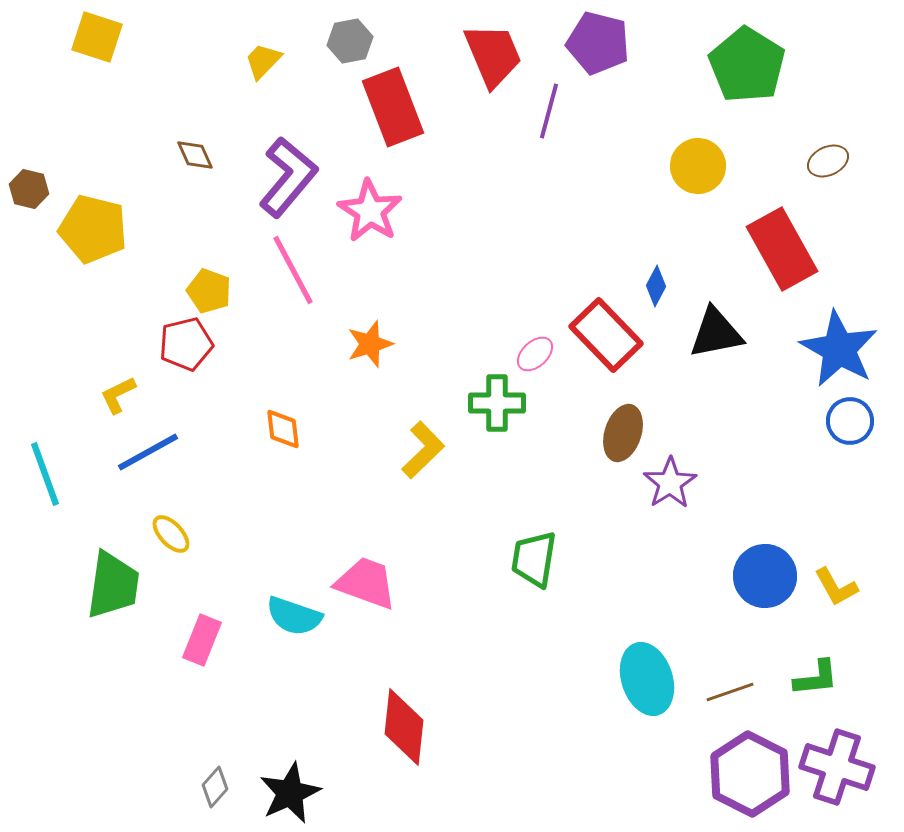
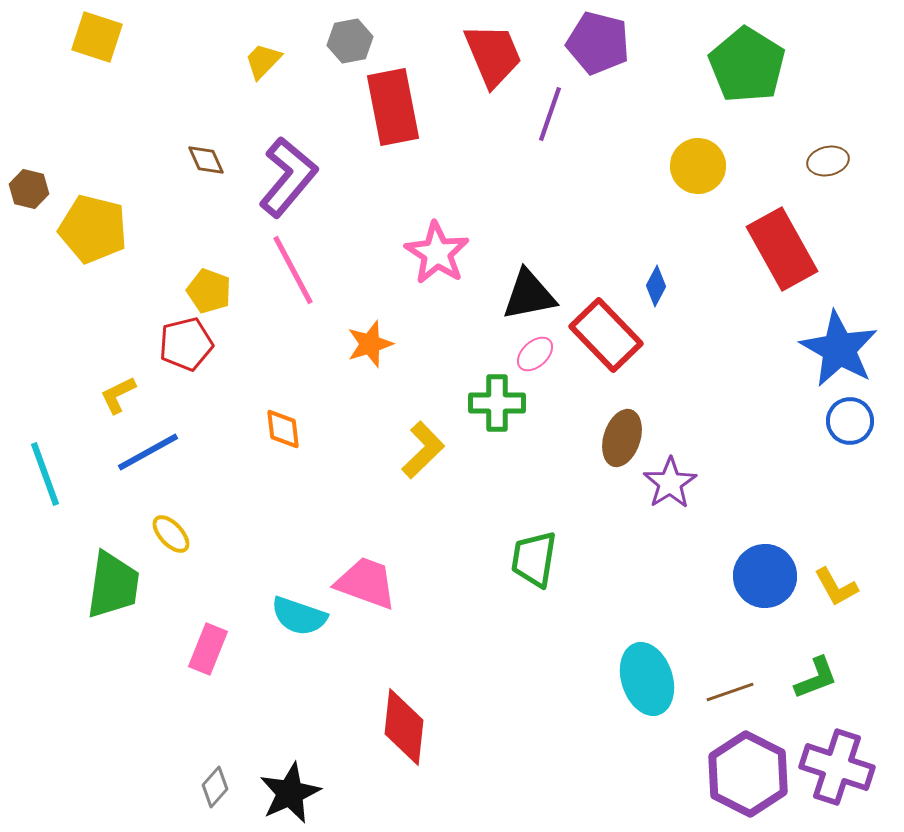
red rectangle at (393, 107): rotated 10 degrees clockwise
purple line at (549, 111): moved 1 px right, 3 px down; rotated 4 degrees clockwise
brown diamond at (195, 155): moved 11 px right, 5 px down
brown ellipse at (828, 161): rotated 12 degrees clockwise
pink star at (370, 211): moved 67 px right, 42 px down
black triangle at (716, 333): moved 187 px left, 38 px up
brown ellipse at (623, 433): moved 1 px left, 5 px down
cyan semicircle at (294, 616): moved 5 px right
pink rectangle at (202, 640): moved 6 px right, 9 px down
green L-shape at (816, 678): rotated 15 degrees counterclockwise
purple hexagon at (750, 774): moved 2 px left
